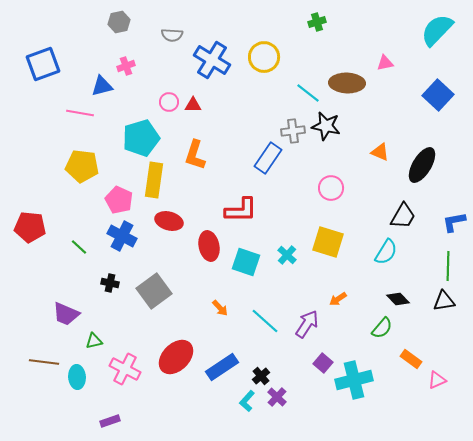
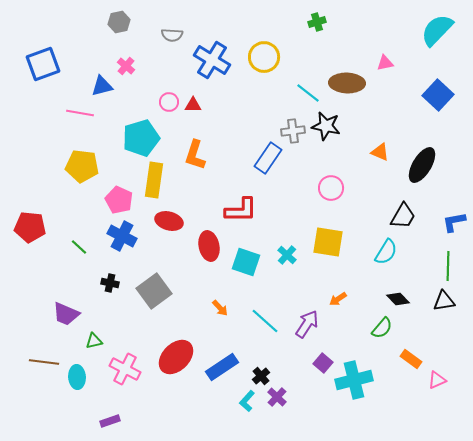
pink cross at (126, 66): rotated 30 degrees counterclockwise
yellow square at (328, 242): rotated 8 degrees counterclockwise
